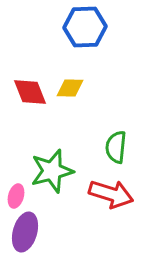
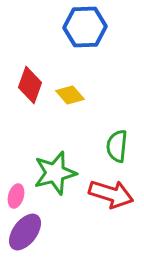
yellow diamond: moved 7 px down; rotated 48 degrees clockwise
red diamond: moved 7 px up; rotated 42 degrees clockwise
green semicircle: moved 1 px right, 1 px up
green star: moved 3 px right, 2 px down
purple ellipse: rotated 21 degrees clockwise
